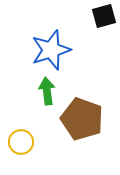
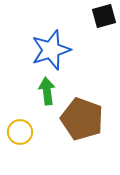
yellow circle: moved 1 px left, 10 px up
